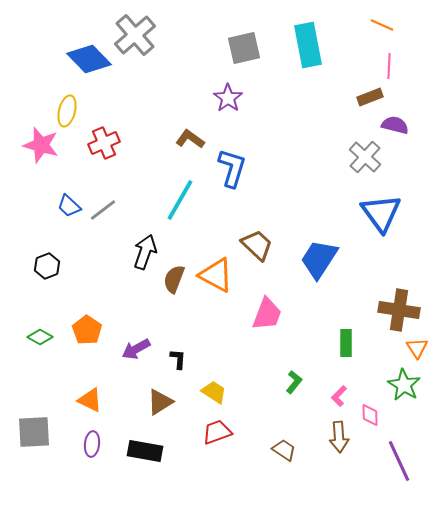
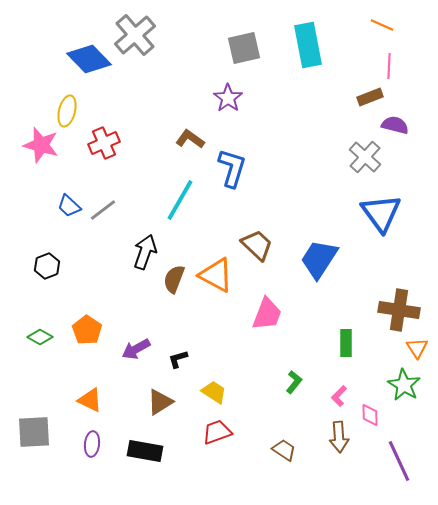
black L-shape at (178, 359): rotated 110 degrees counterclockwise
